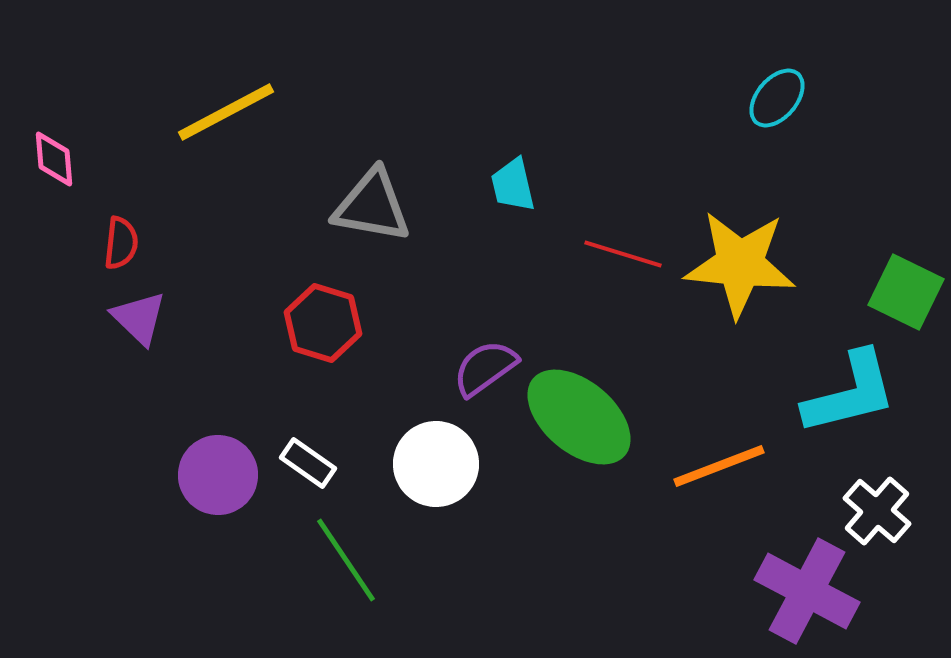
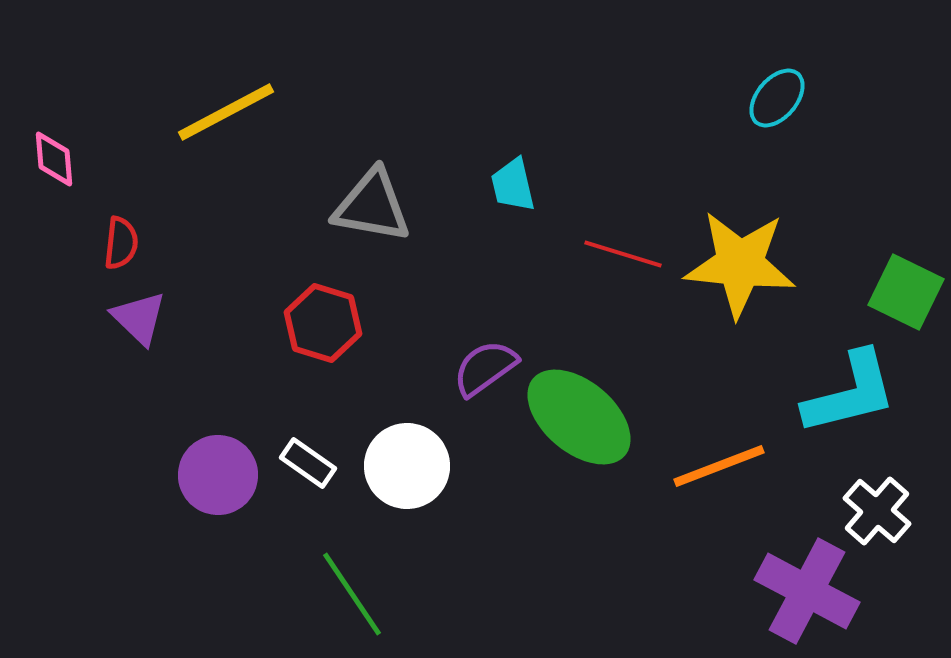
white circle: moved 29 px left, 2 px down
green line: moved 6 px right, 34 px down
